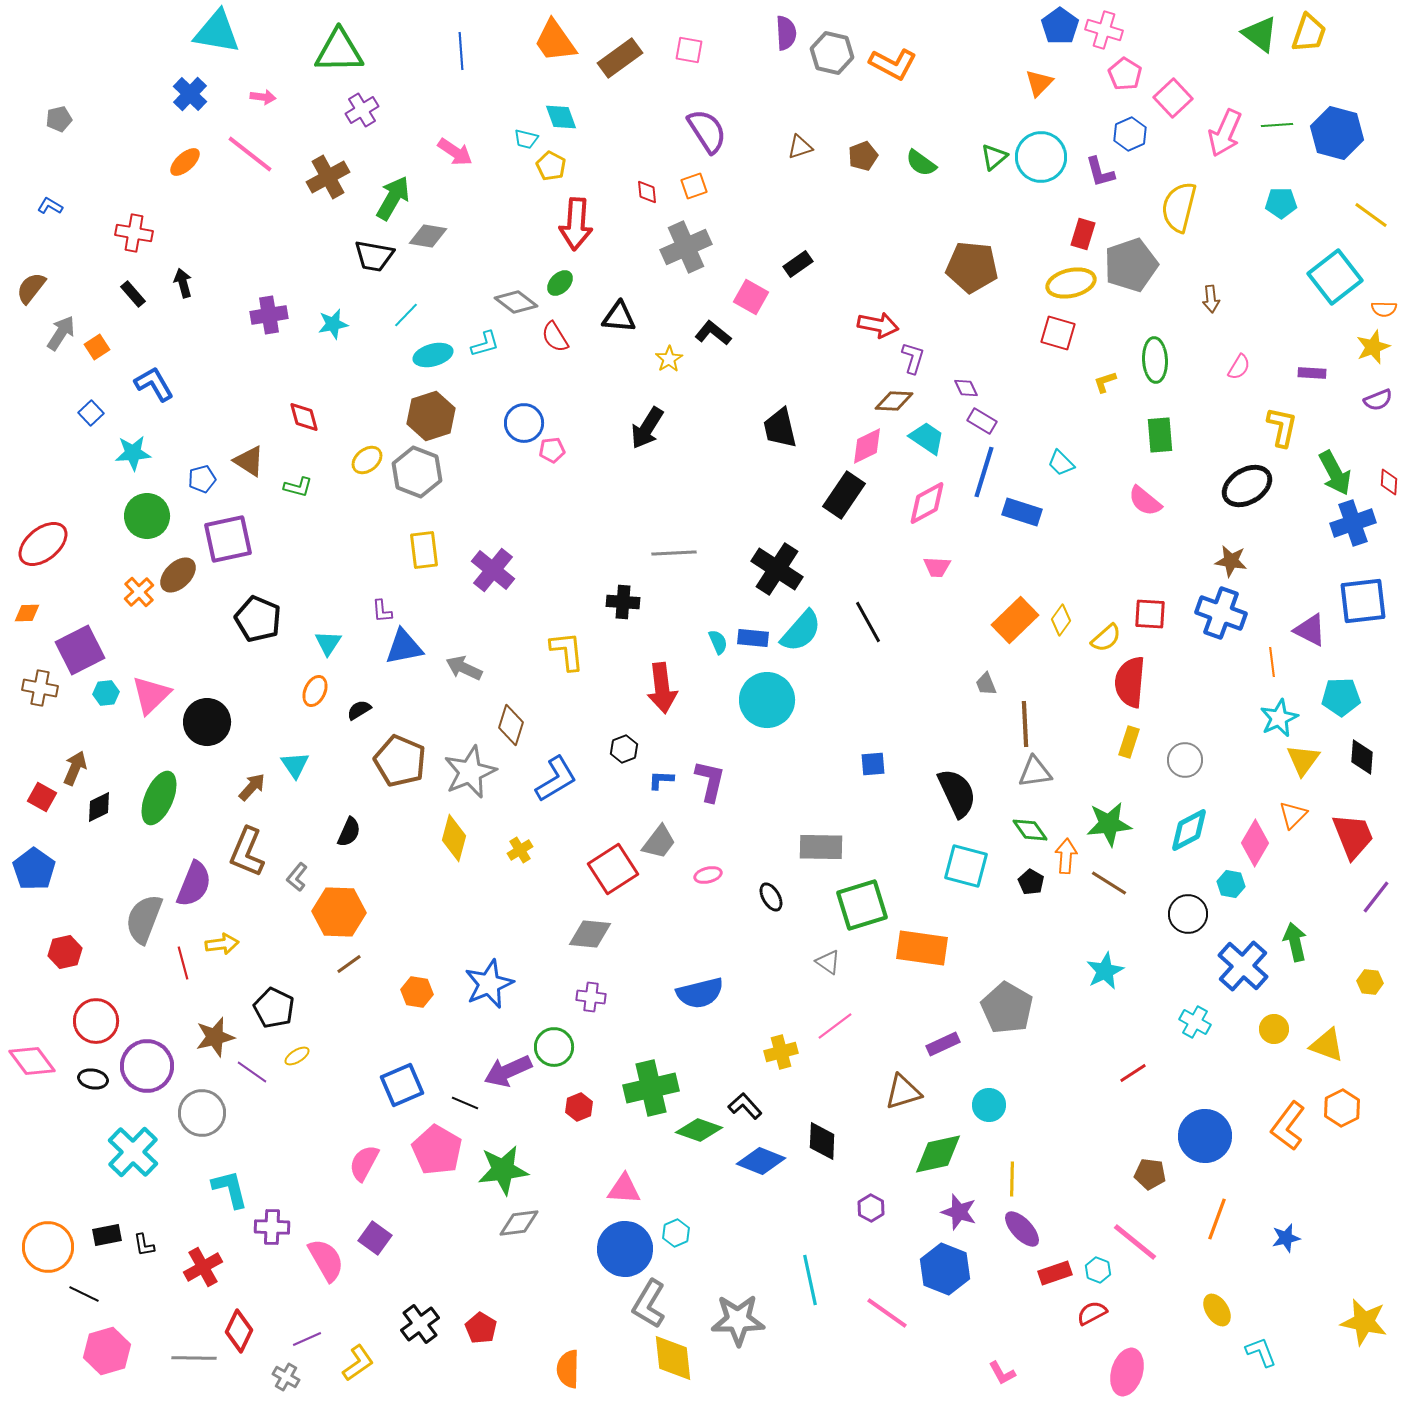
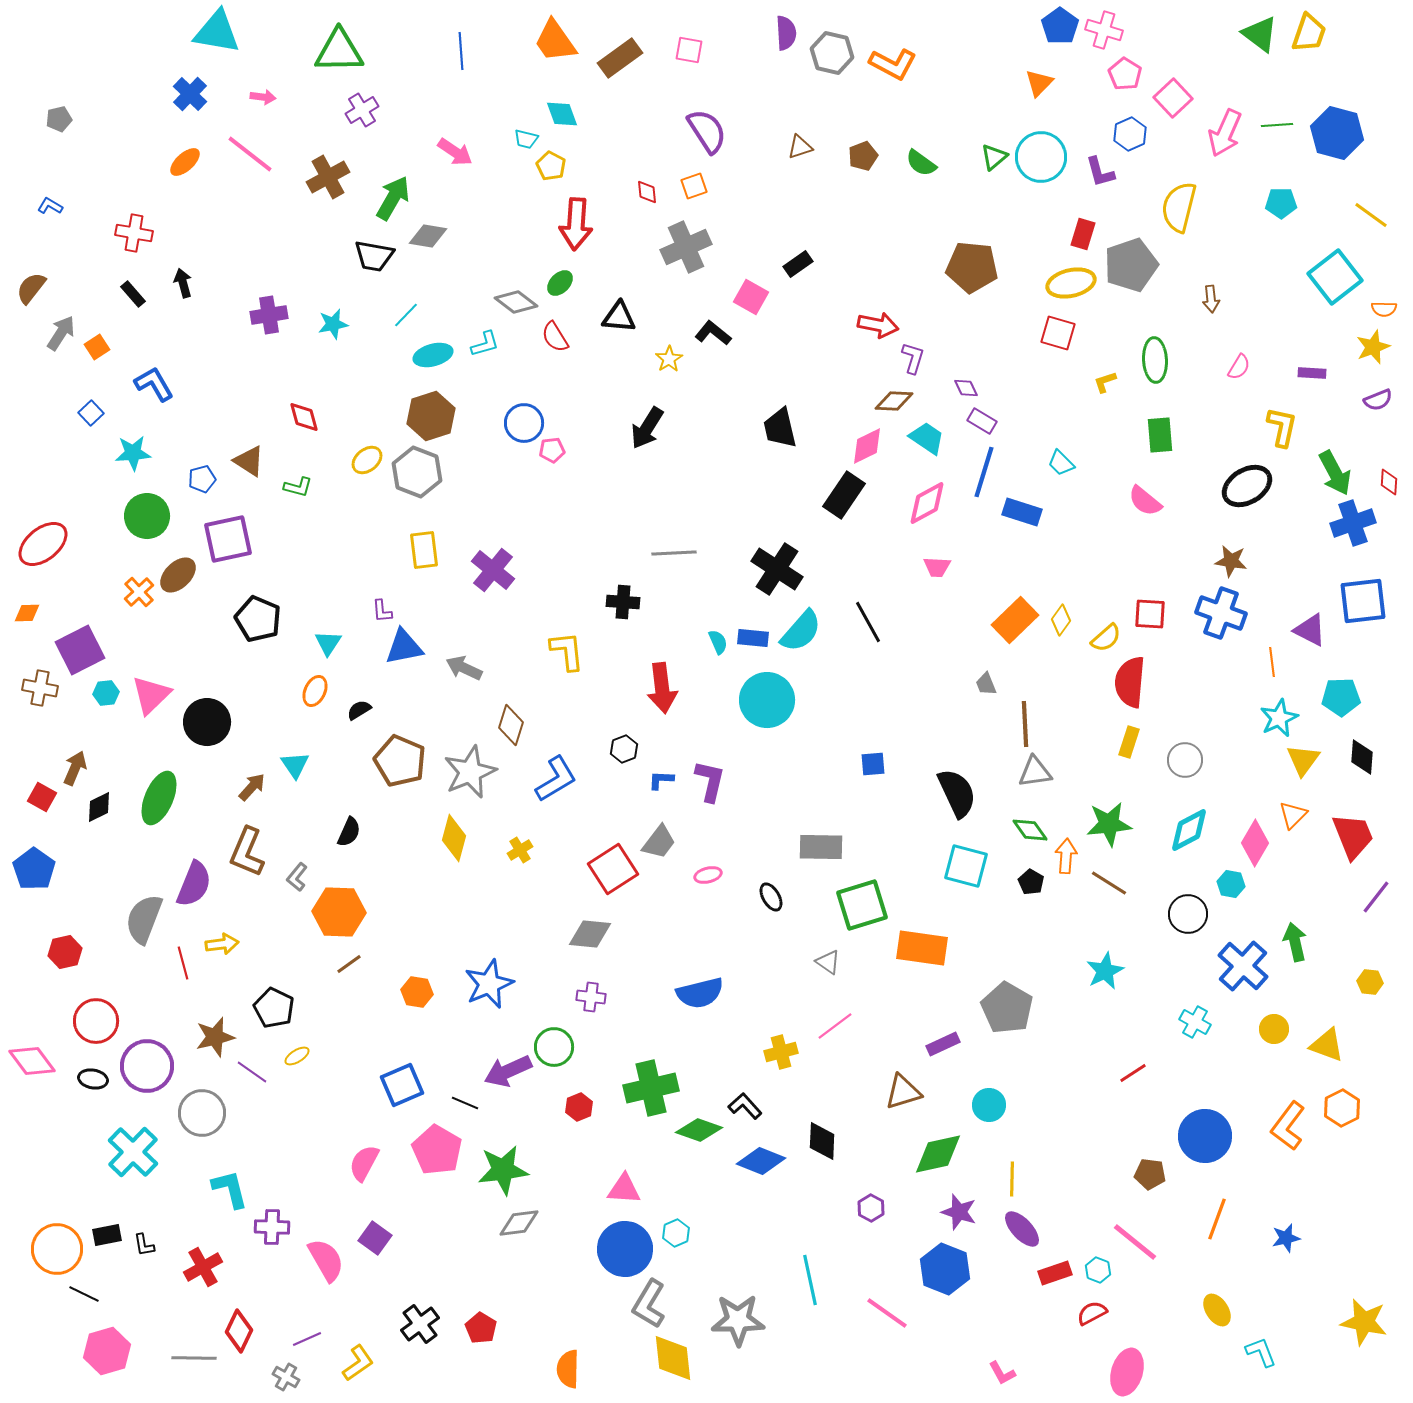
cyan diamond at (561, 117): moved 1 px right, 3 px up
orange circle at (48, 1247): moved 9 px right, 2 px down
